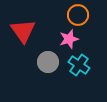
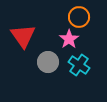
orange circle: moved 1 px right, 2 px down
red triangle: moved 5 px down
pink star: rotated 18 degrees counterclockwise
